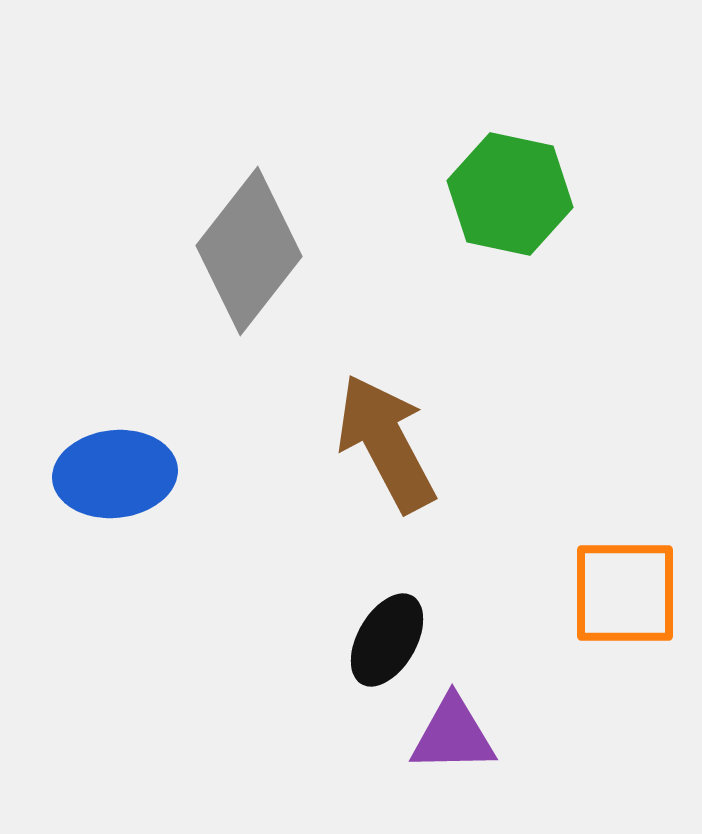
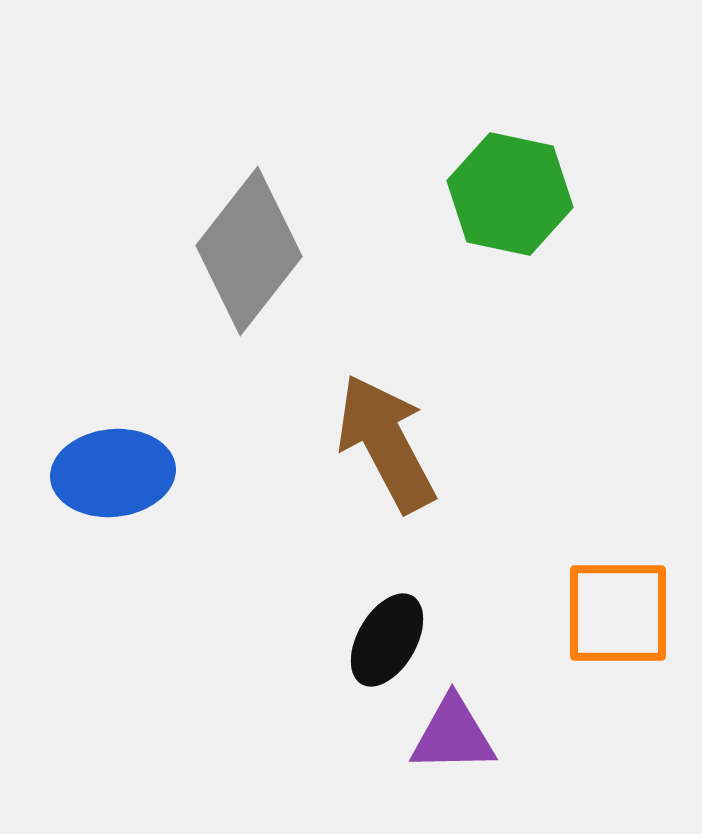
blue ellipse: moved 2 px left, 1 px up
orange square: moved 7 px left, 20 px down
